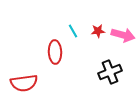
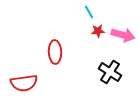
cyan line: moved 16 px right, 19 px up
black cross: rotated 35 degrees counterclockwise
